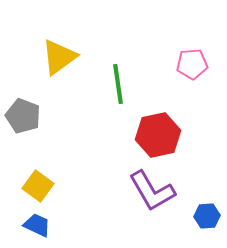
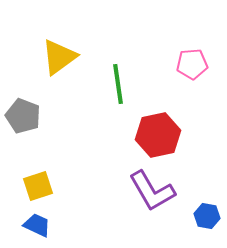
yellow square: rotated 36 degrees clockwise
blue hexagon: rotated 15 degrees clockwise
